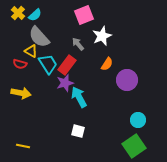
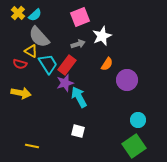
pink square: moved 4 px left, 2 px down
gray arrow: rotated 112 degrees clockwise
yellow line: moved 9 px right
